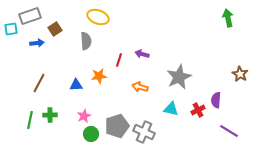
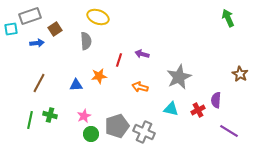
green arrow: rotated 12 degrees counterclockwise
green cross: rotated 16 degrees clockwise
